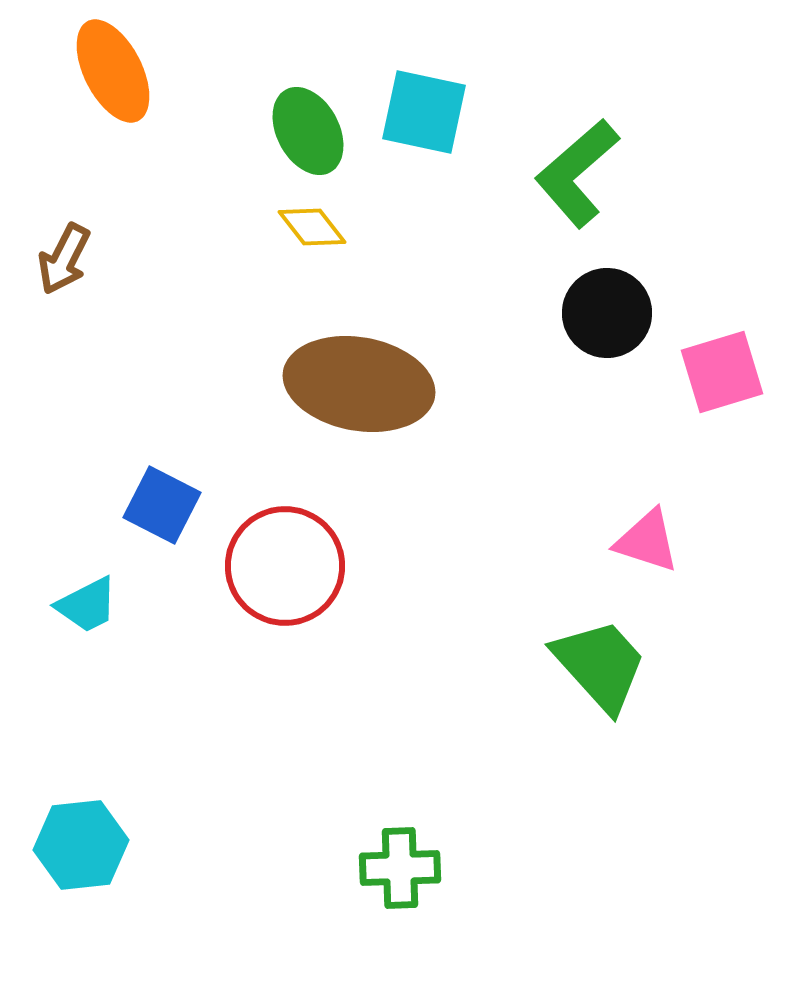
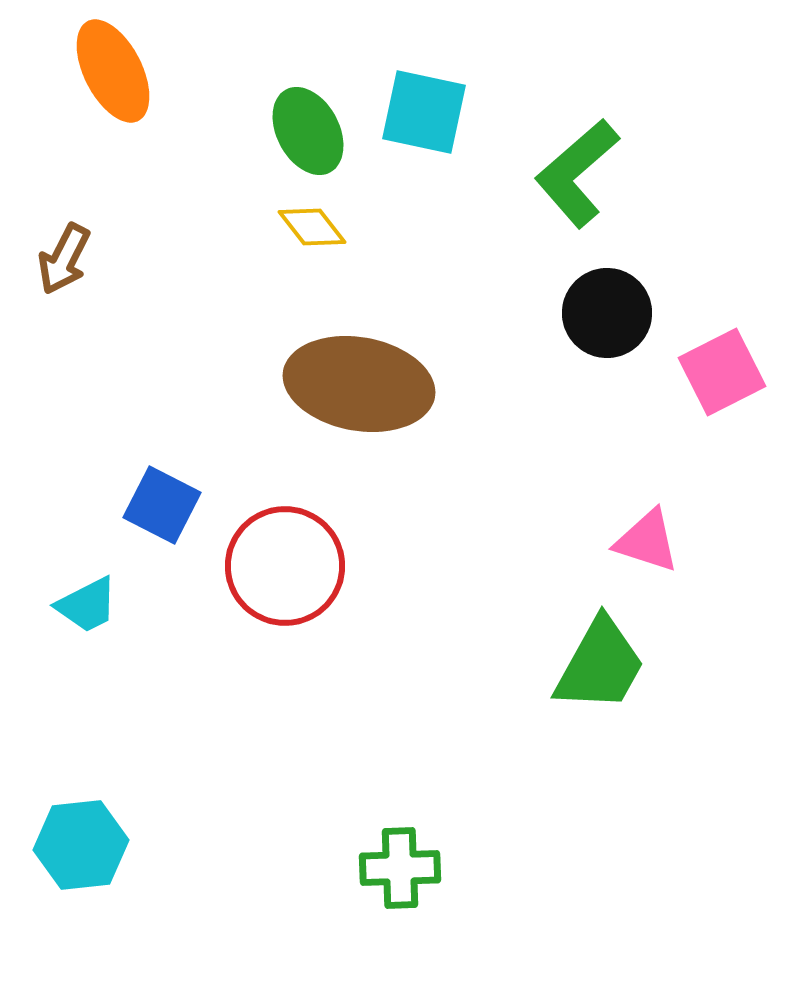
pink square: rotated 10 degrees counterclockwise
green trapezoid: rotated 71 degrees clockwise
